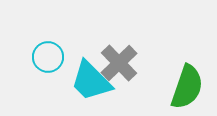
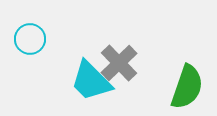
cyan circle: moved 18 px left, 18 px up
